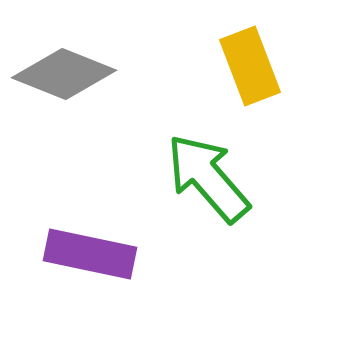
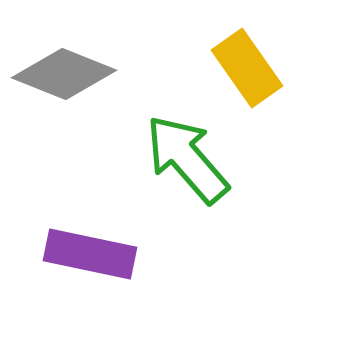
yellow rectangle: moved 3 px left, 2 px down; rotated 14 degrees counterclockwise
green arrow: moved 21 px left, 19 px up
